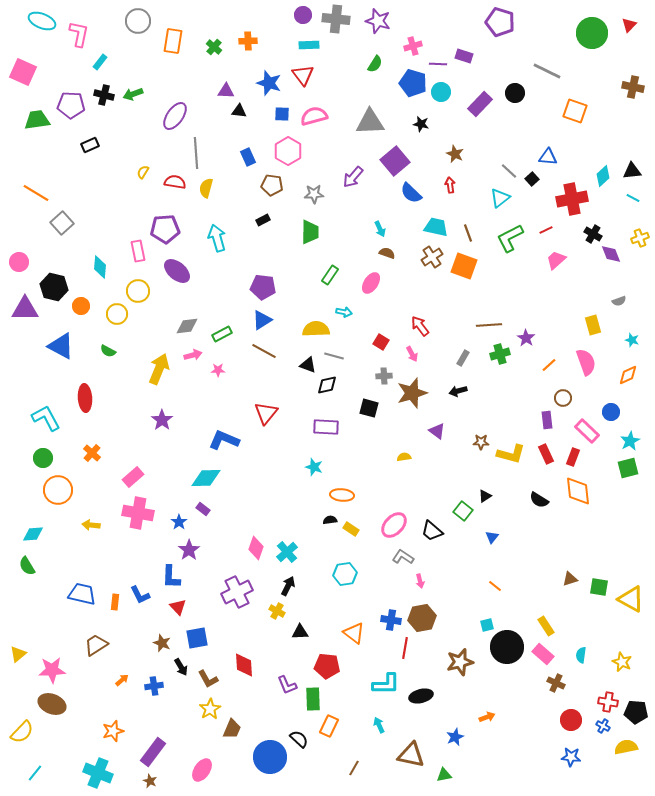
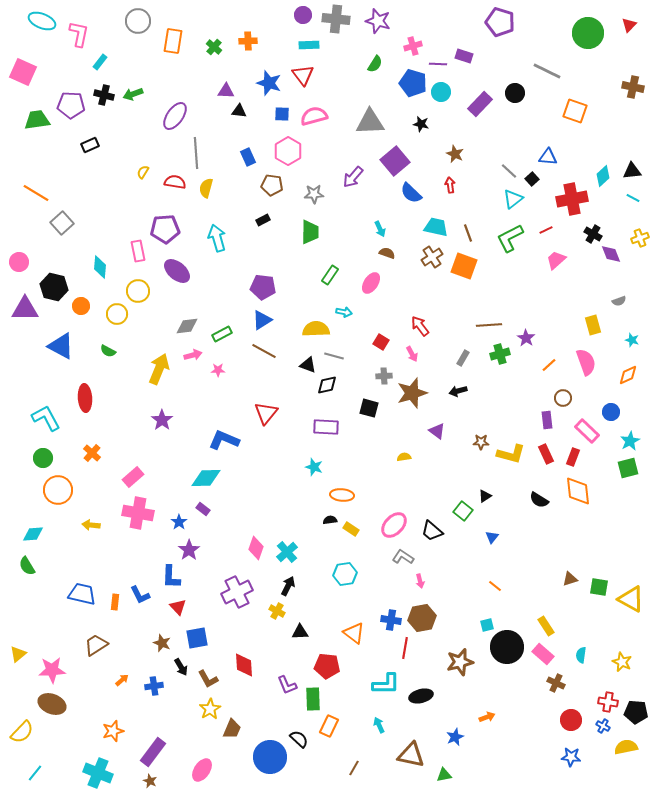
green circle at (592, 33): moved 4 px left
cyan triangle at (500, 198): moved 13 px right, 1 px down
